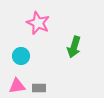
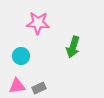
pink star: rotated 20 degrees counterclockwise
green arrow: moved 1 px left
gray rectangle: rotated 24 degrees counterclockwise
